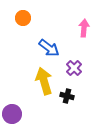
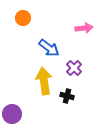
pink arrow: rotated 78 degrees clockwise
yellow arrow: rotated 8 degrees clockwise
